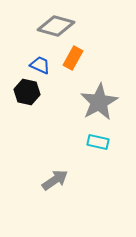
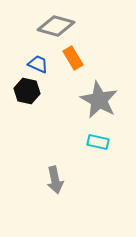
orange rectangle: rotated 60 degrees counterclockwise
blue trapezoid: moved 2 px left, 1 px up
black hexagon: moved 1 px up
gray star: moved 2 px up; rotated 15 degrees counterclockwise
gray arrow: rotated 112 degrees clockwise
